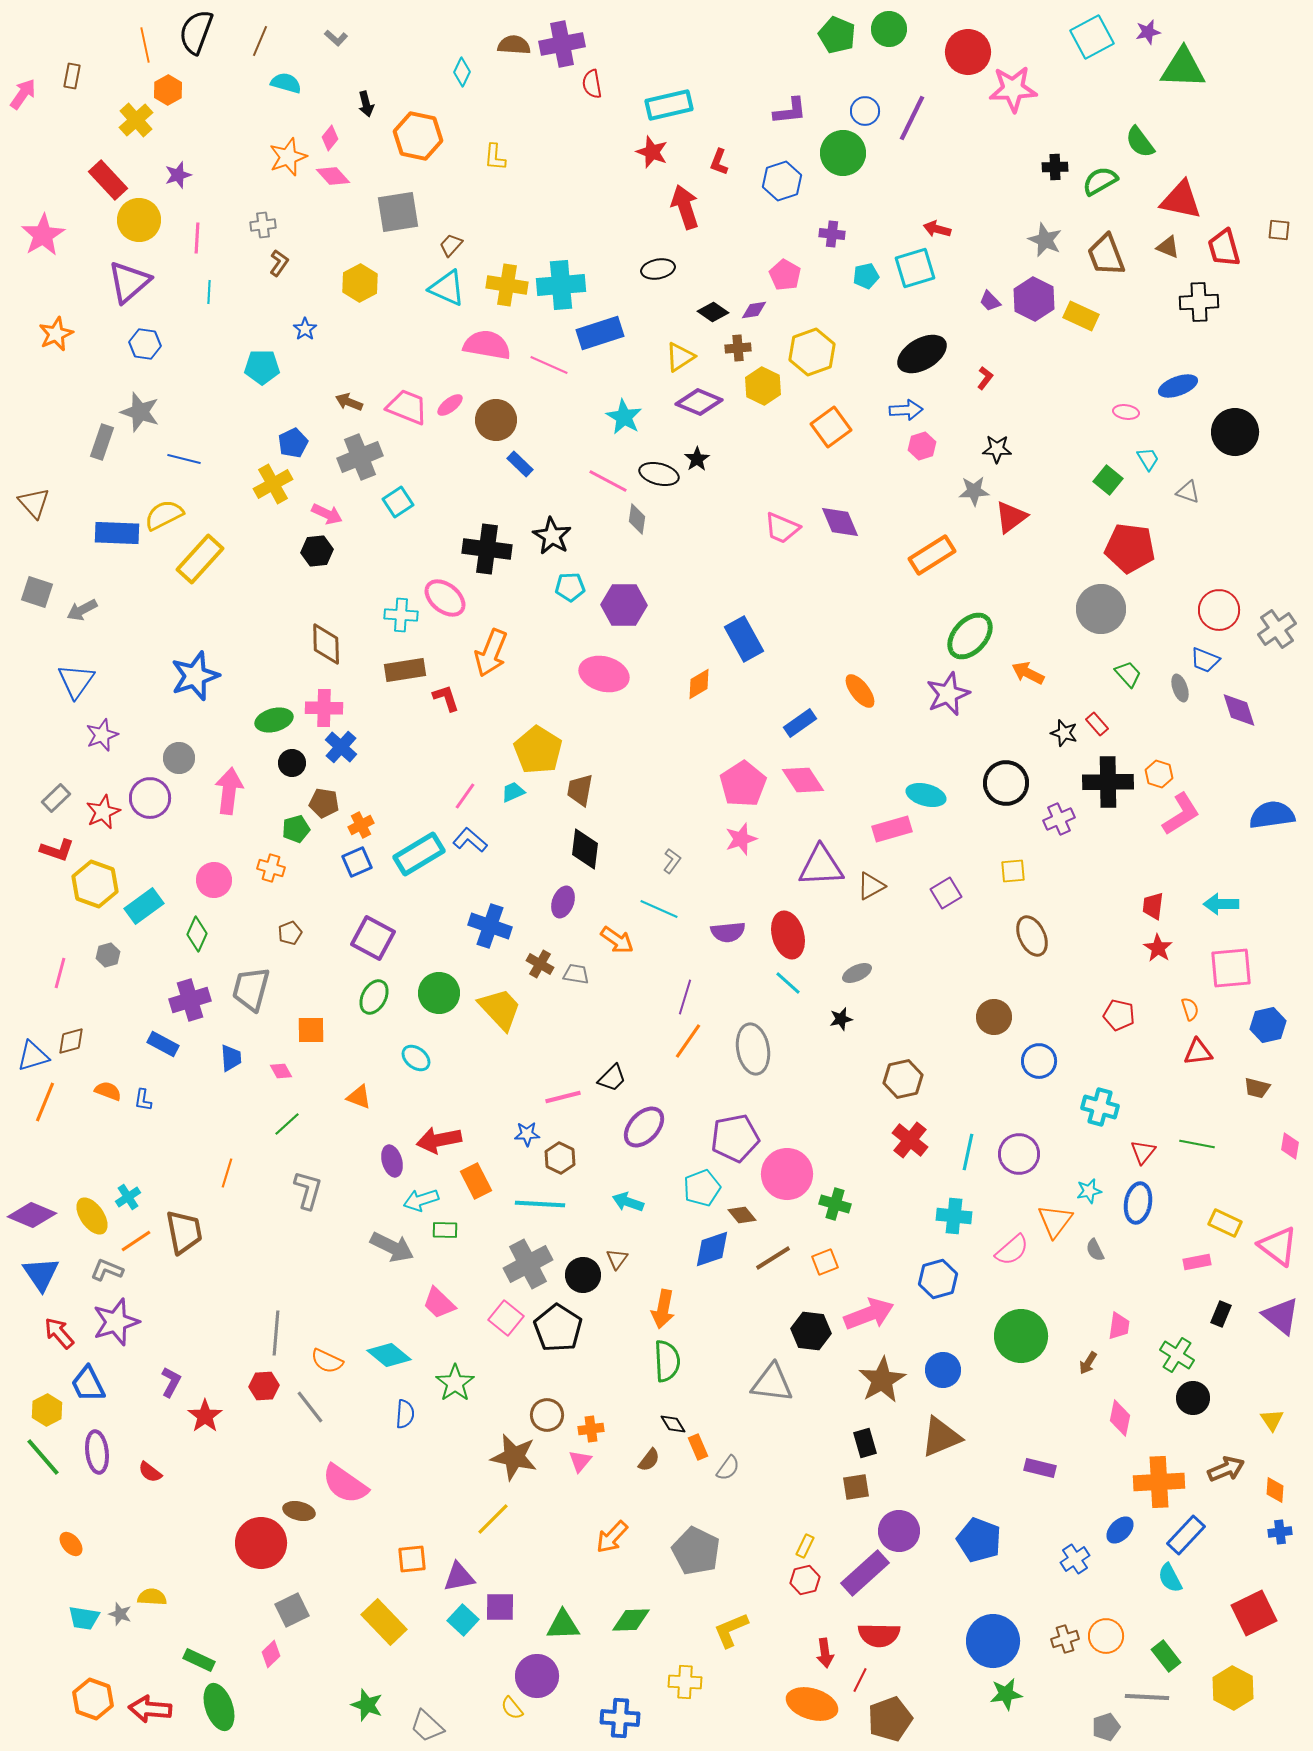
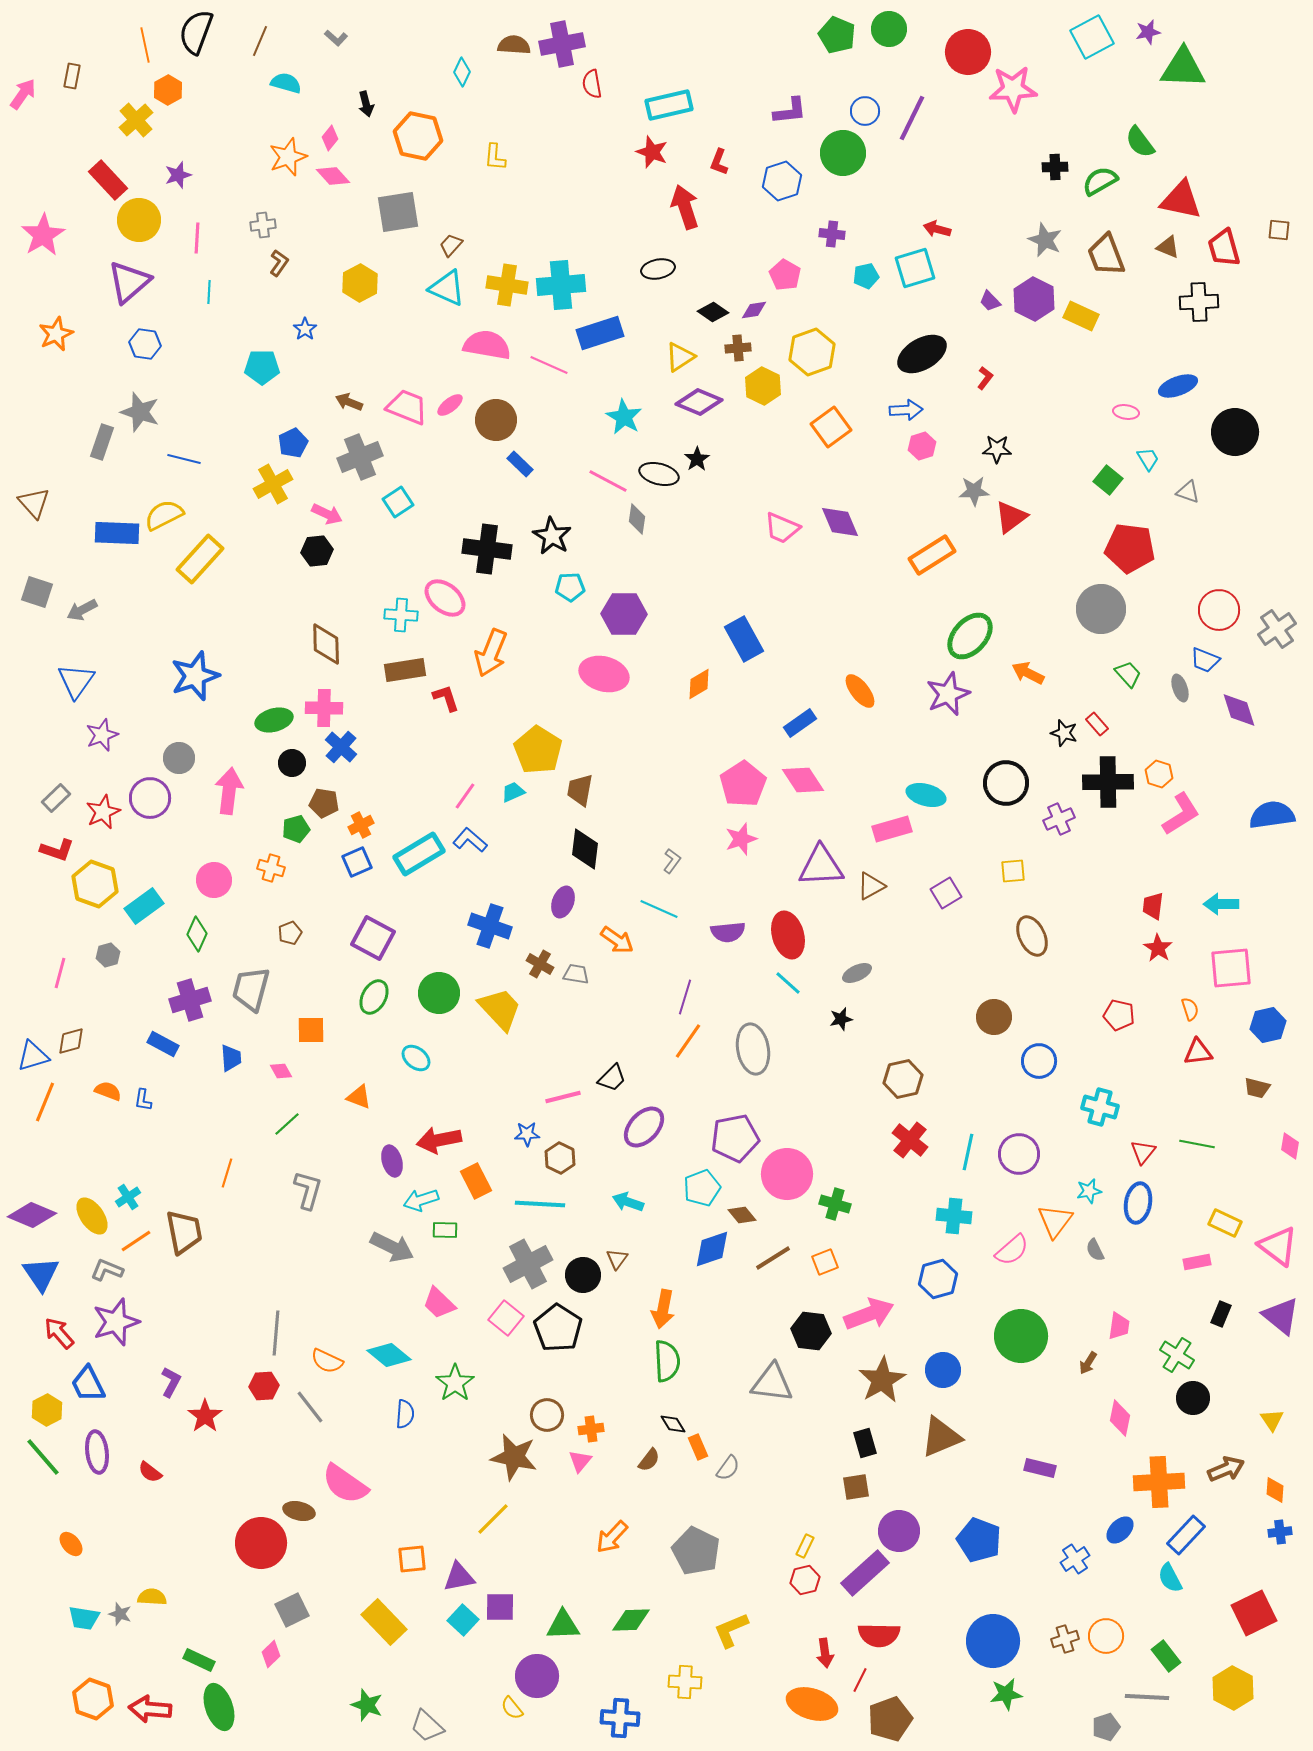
purple hexagon at (624, 605): moved 9 px down
